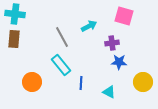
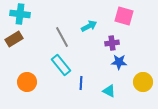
cyan cross: moved 5 px right
brown rectangle: rotated 54 degrees clockwise
orange circle: moved 5 px left
cyan triangle: moved 1 px up
